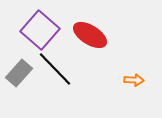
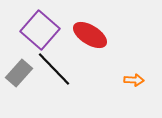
black line: moved 1 px left
